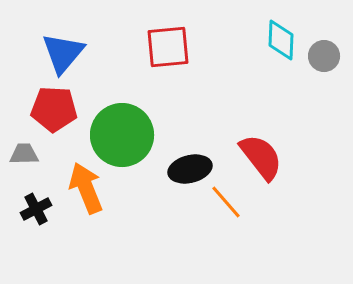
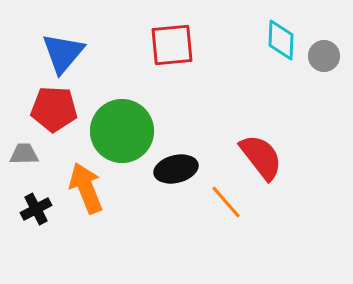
red square: moved 4 px right, 2 px up
green circle: moved 4 px up
black ellipse: moved 14 px left
